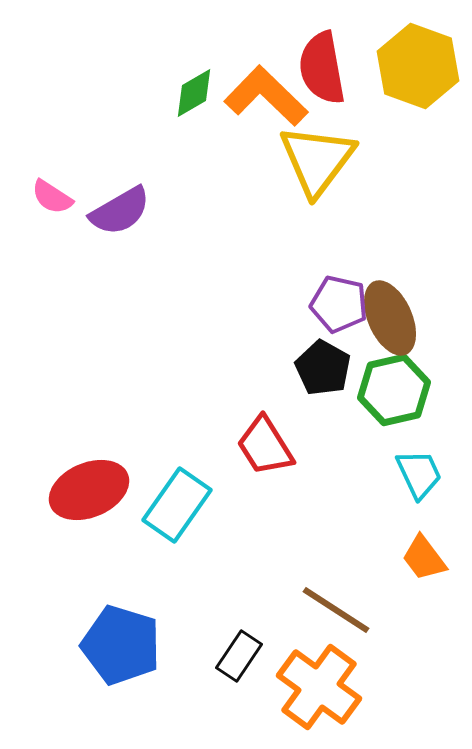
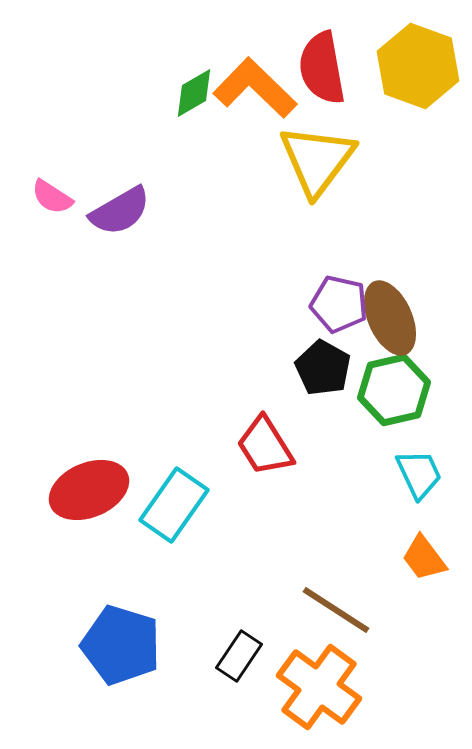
orange L-shape: moved 11 px left, 8 px up
cyan rectangle: moved 3 px left
